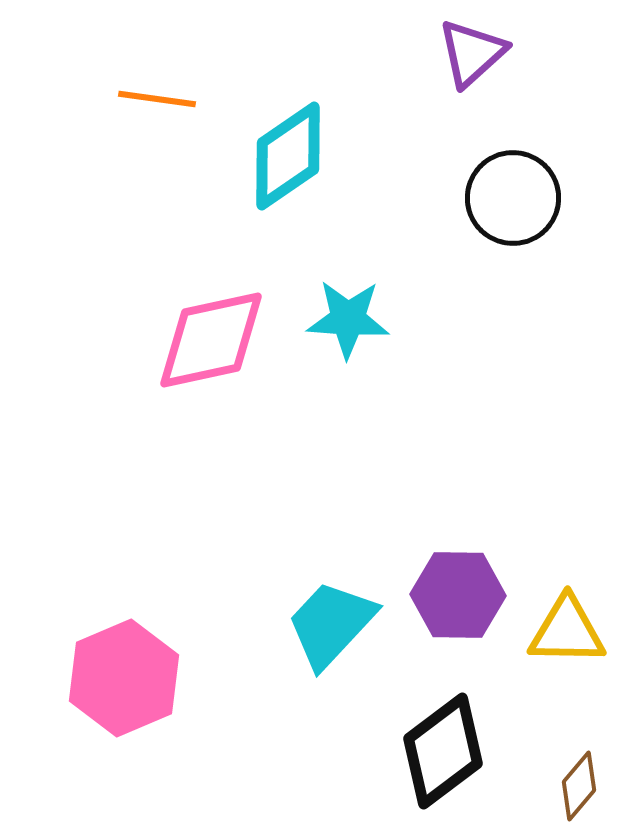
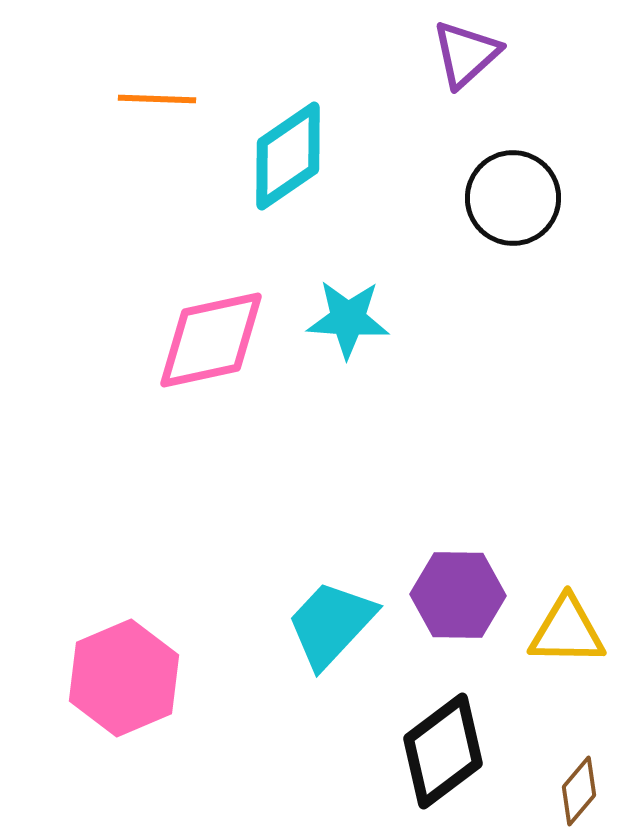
purple triangle: moved 6 px left, 1 px down
orange line: rotated 6 degrees counterclockwise
brown diamond: moved 5 px down
